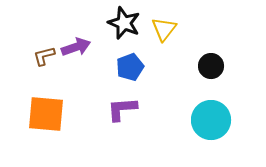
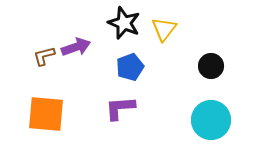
purple L-shape: moved 2 px left, 1 px up
